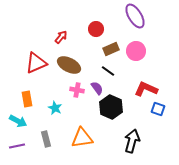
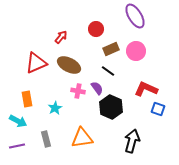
pink cross: moved 1 px right, 1 px down
cyan star: rotated 16 degrees clockwise
